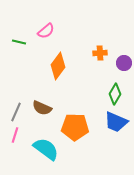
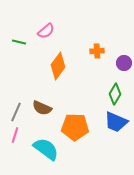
orange cross: moved 3 px left, 2 px up
